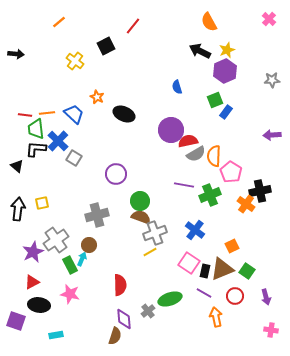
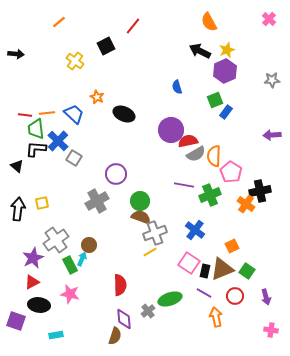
gray cross at (97, 215): moved 14 px up; rotated 15 degrees counterclockwise
purple star at (33, 252): moved 6 px down
